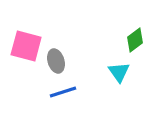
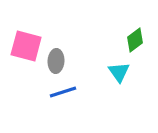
gray ellipse: rotated 20 degrees clockwise
